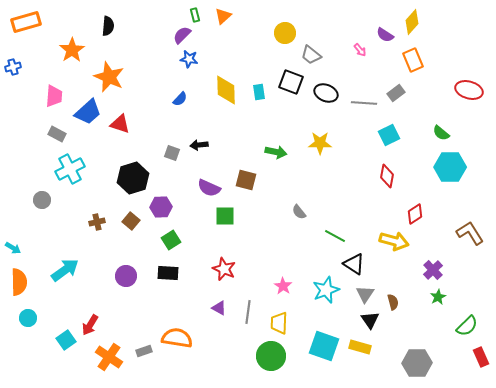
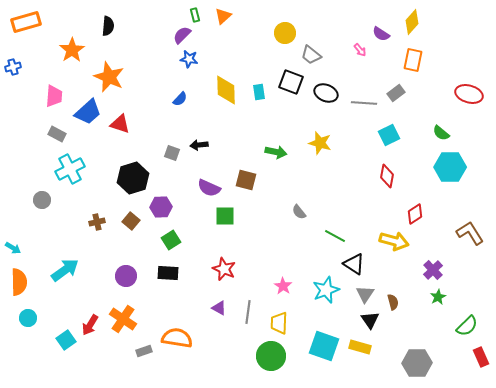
purple semicircle at (385, 35): moved 4 px left, 1 px up
orange rectangle at (413, 60): rotated 35 degrees clockwise
red ellipse at (469, 90): moved 4 px down
yellow star at (320, 143): rotated 15 degrees clockwise
orange cross at (109, 357): moved 14 px right, 38 px up
